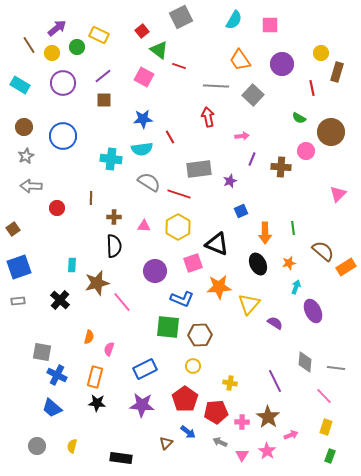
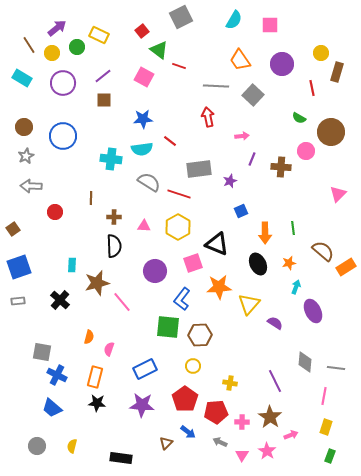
cyan rectangle at (20, 85): moved 2 px right, 7 px up
red line at (170, 137): moved 4 px down; rotated 24 degrees counterclockwise
red circle at (57, 208): moved 2 px left, 4 px down
blue L-shape at (182, 299): rotated 105 degrees clockwise
pink line at (324, 396): rotated 54 degrees clockwise
brown star at (268, 417): moved 2 px right
